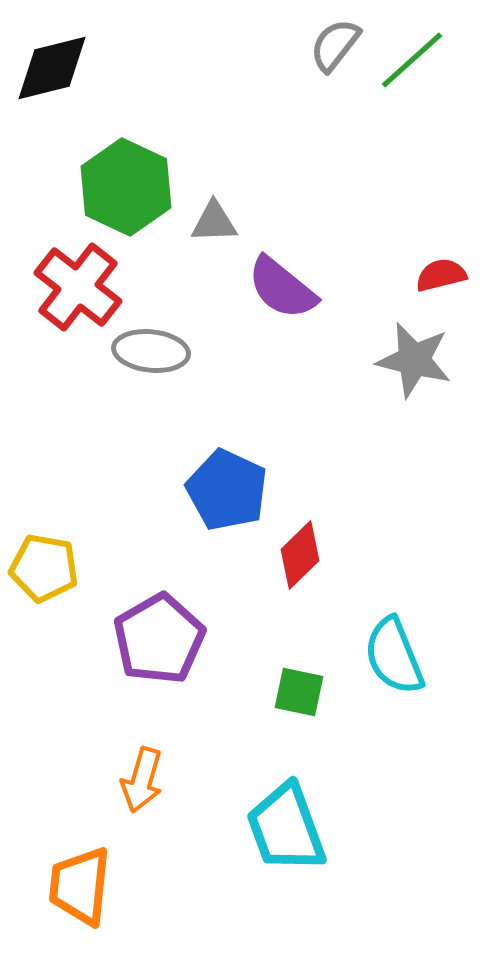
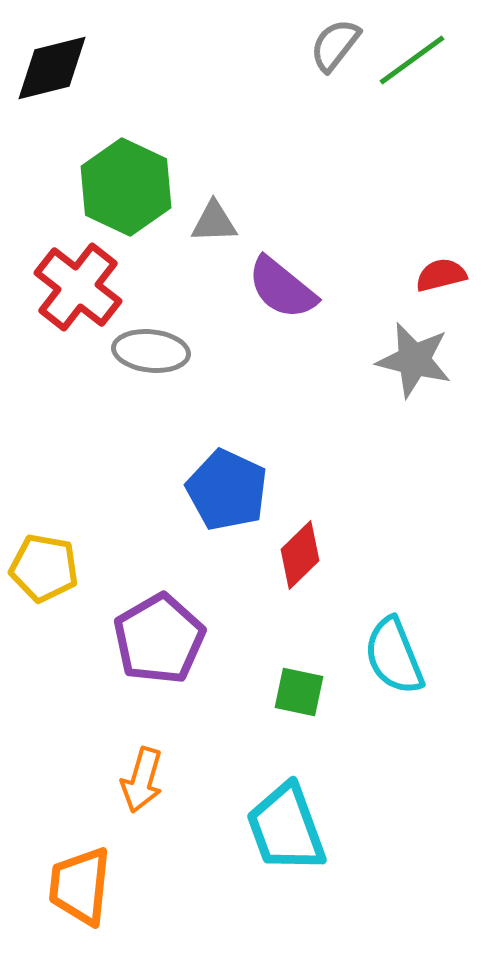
green line: rotated 6 degrees clockwise
